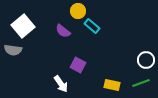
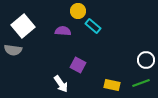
cyan rectangle: moved 1 px right
purple semicircle: rotated 147 degrees clockwise
